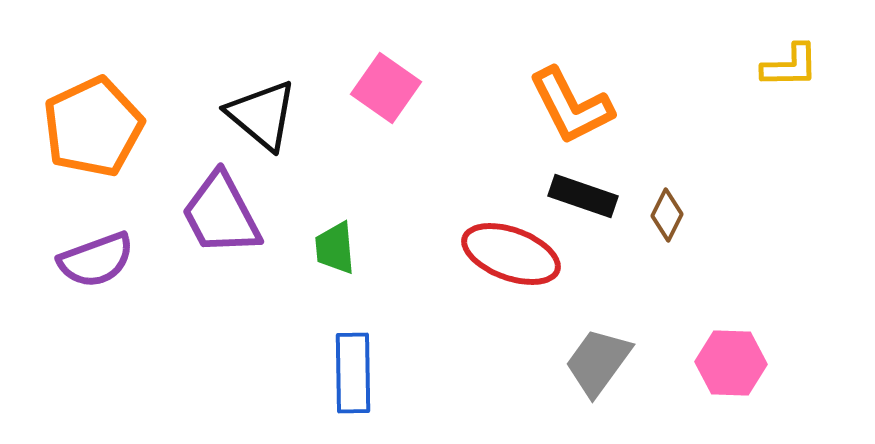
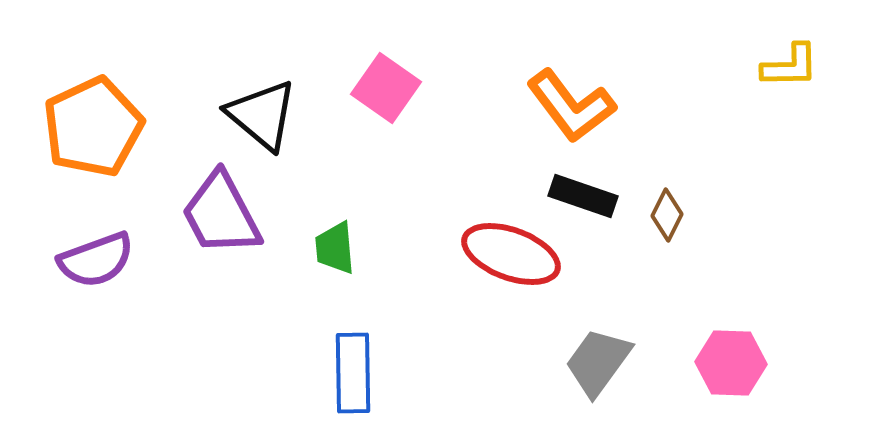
orange L-shape: rotated 10 degrees counterclockwise
